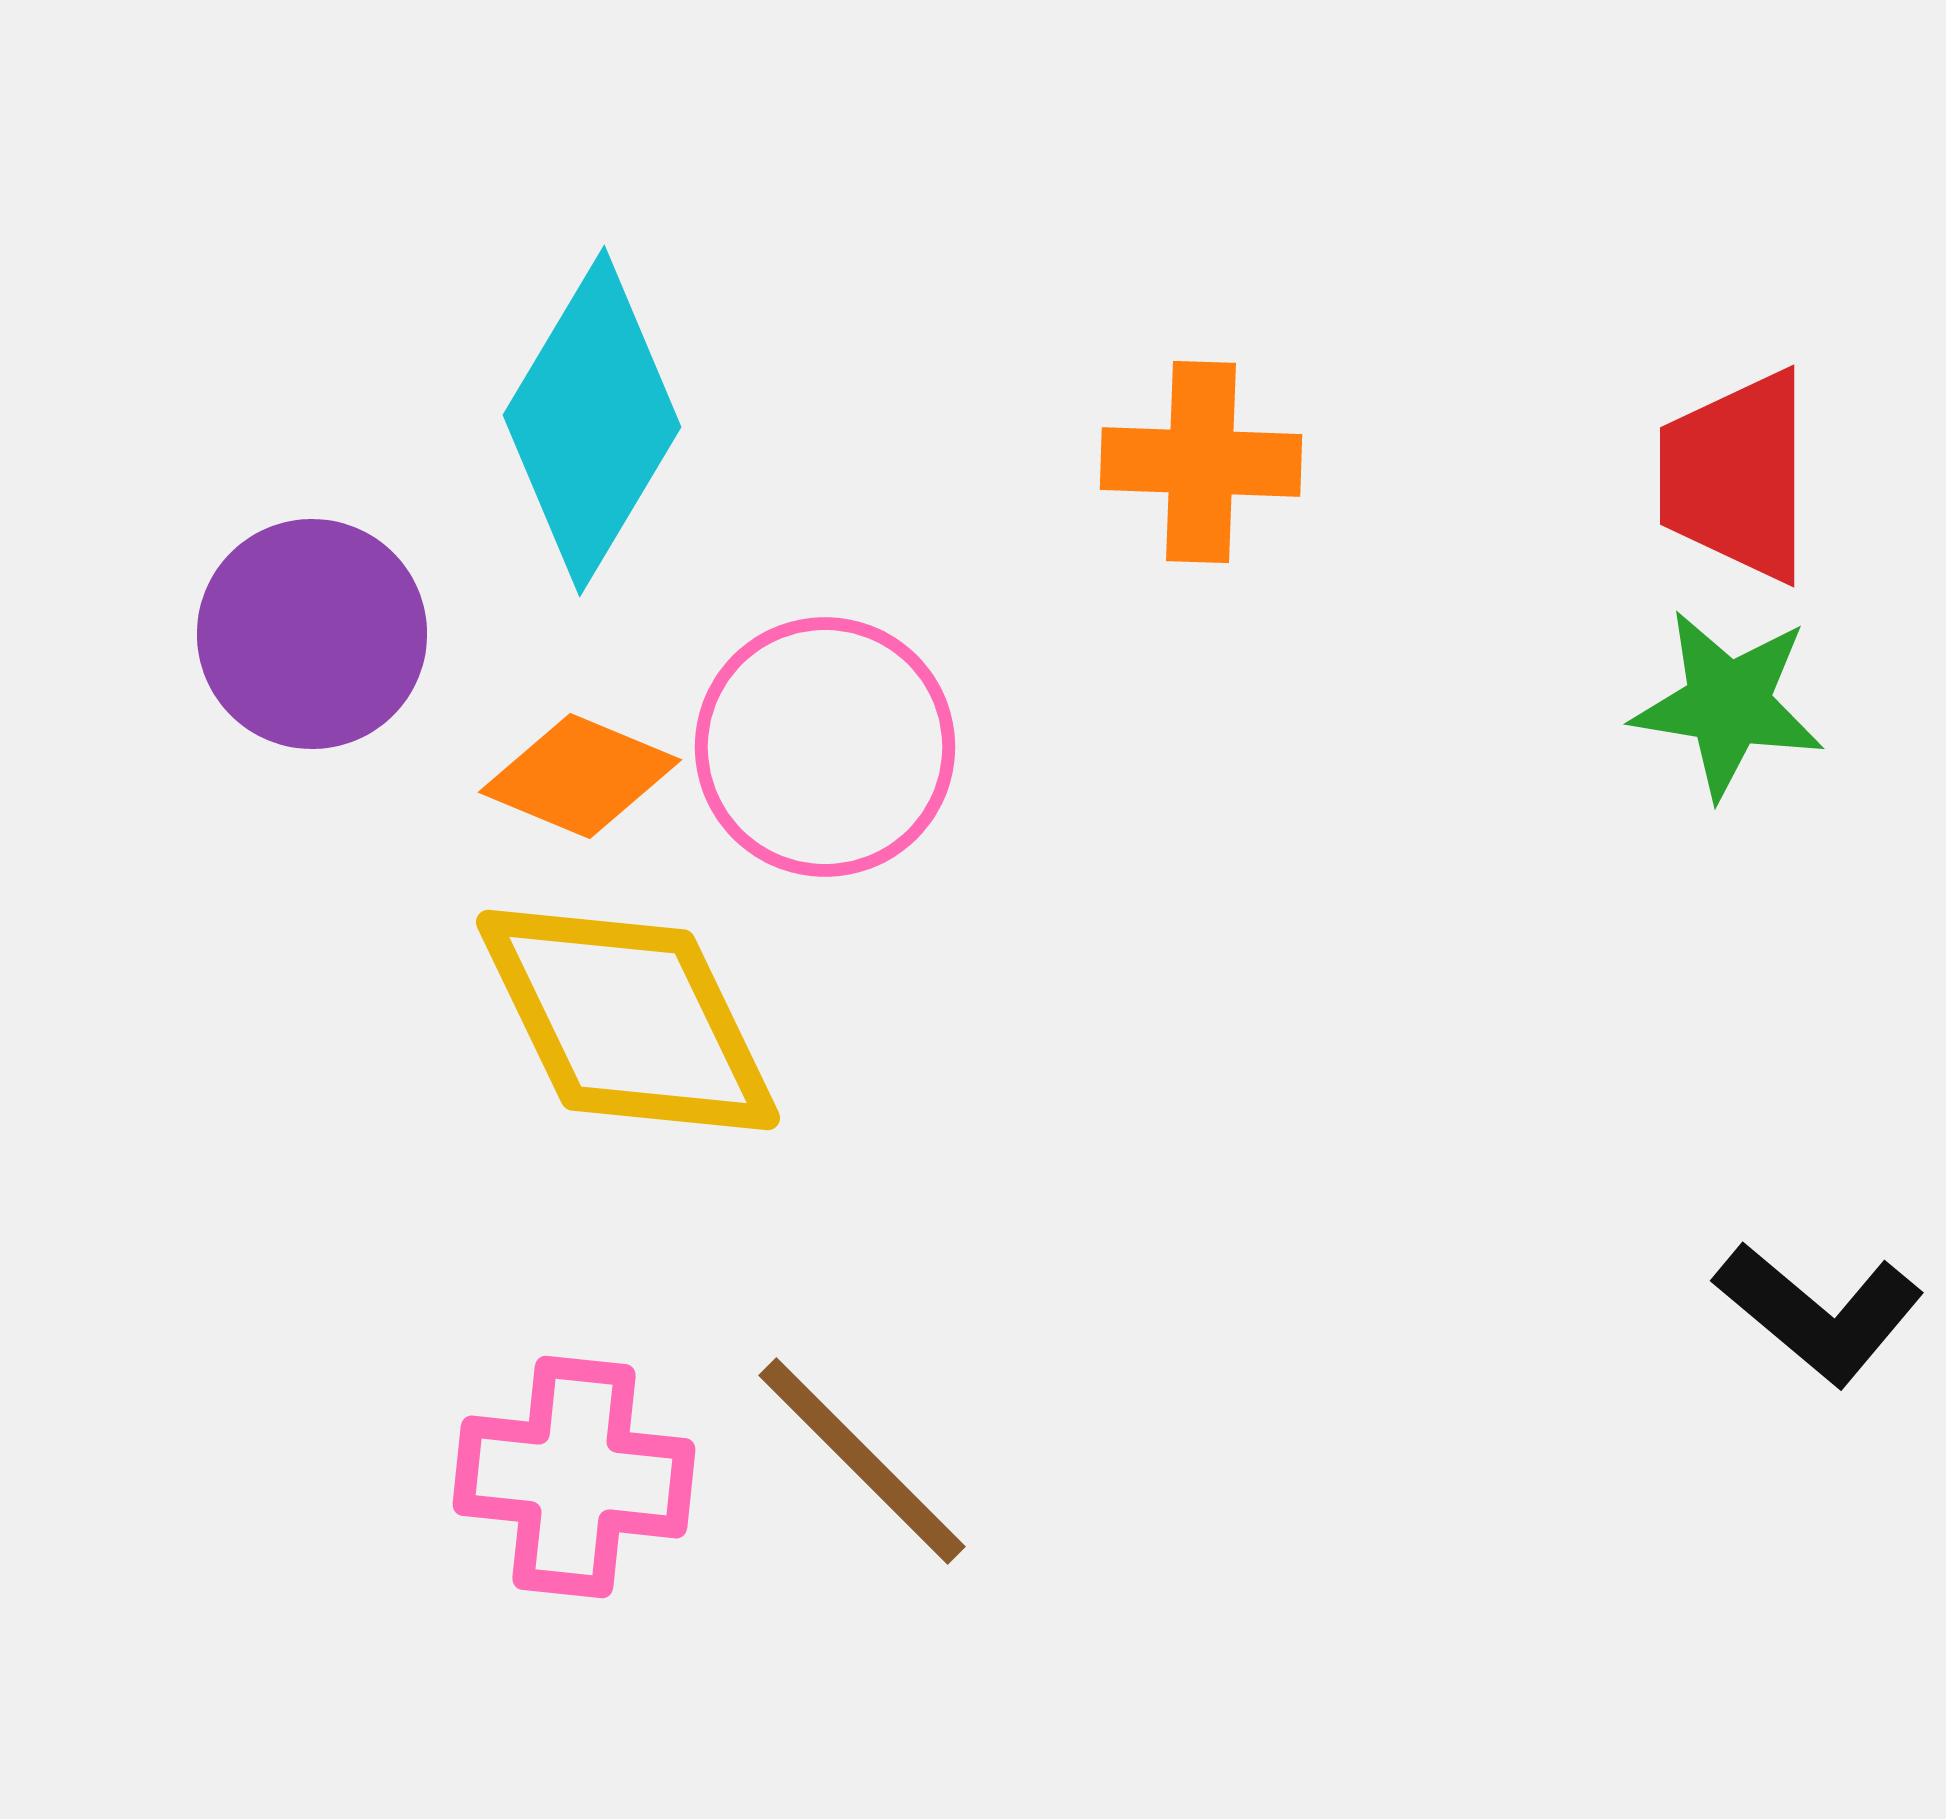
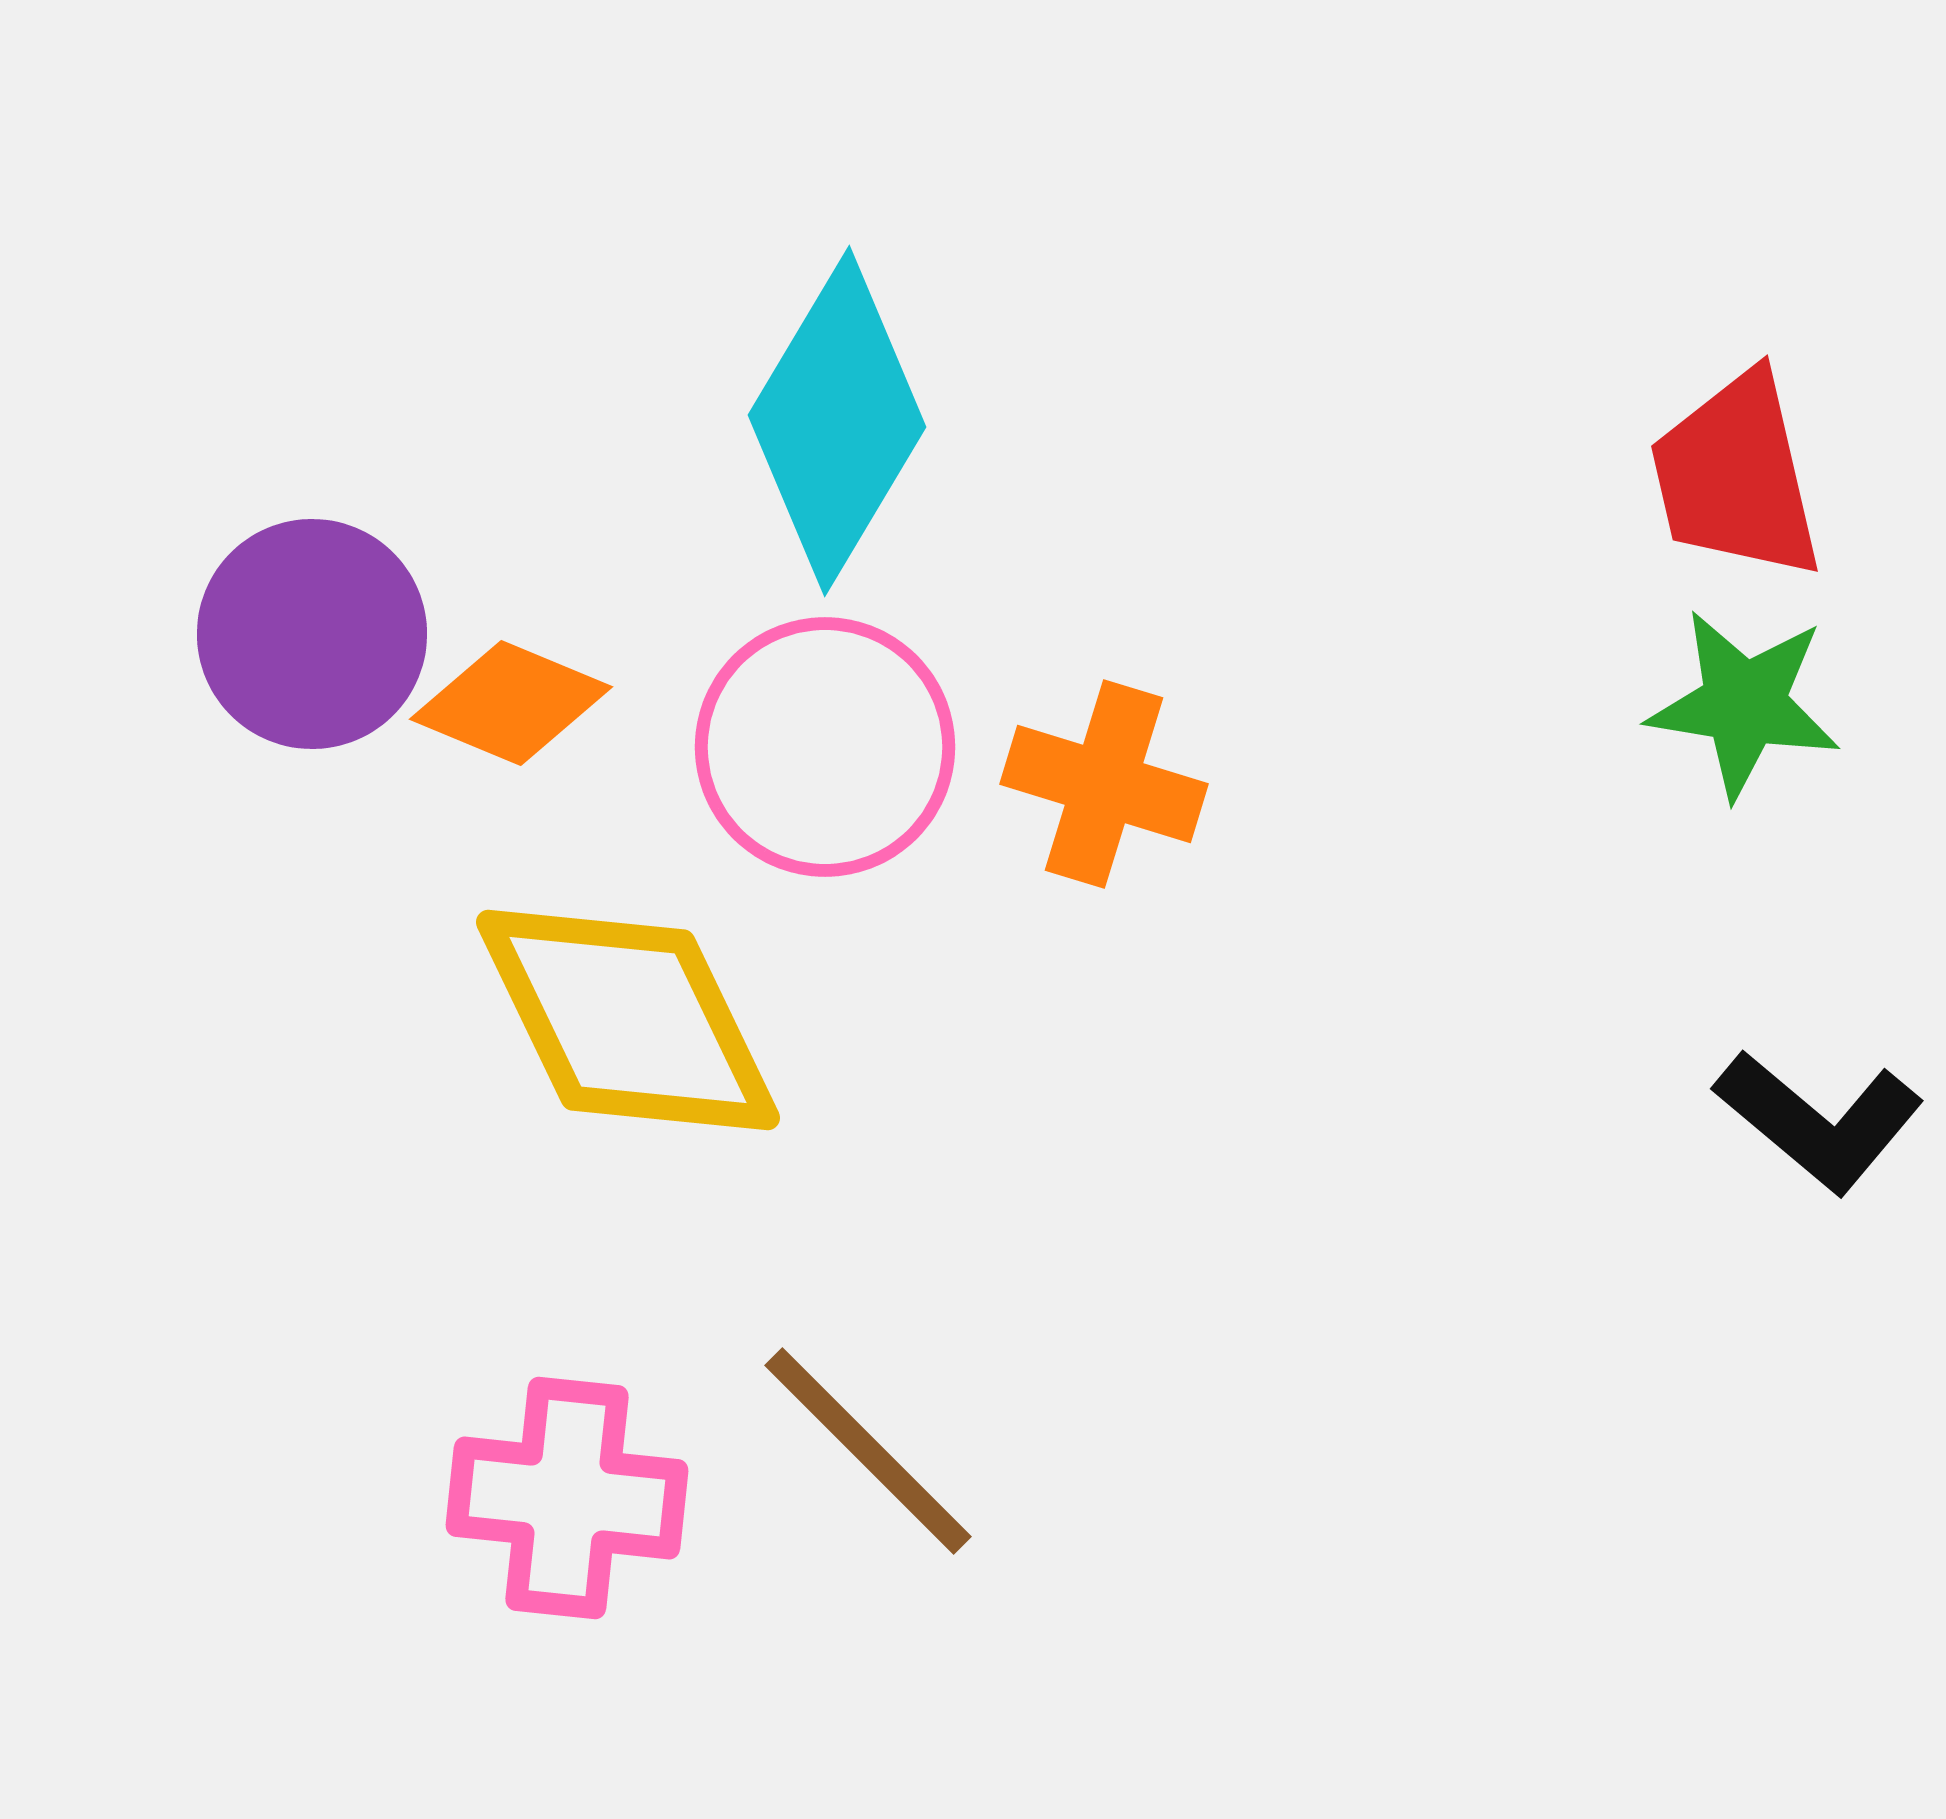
cyan diamond: moved 245 px right
orange cross: moved 97 px left, 322 px down; rotated 15 degrees clockwise
red trapezoid: rotated 13 degrees counterclockwise
green star: moved 16 px right
orange diamond: moved 69 px left, 73 px up
black L-shape: moved 192 px up
brown line: moved 6 px right, 10 px up
pink cross: moved 7 px left, 21 px down
